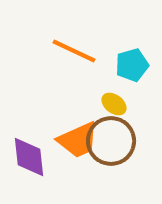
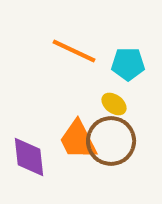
cyan pentagon: moved 4 px left, 1 px up; rotated 16 degrees clockwise
orange trapezoid: rotated 87 degrees clockwise
